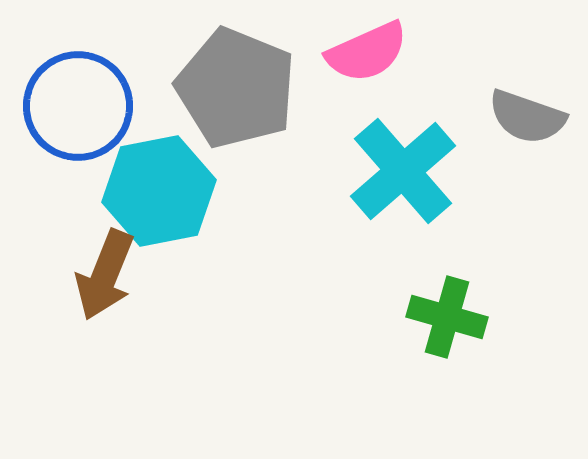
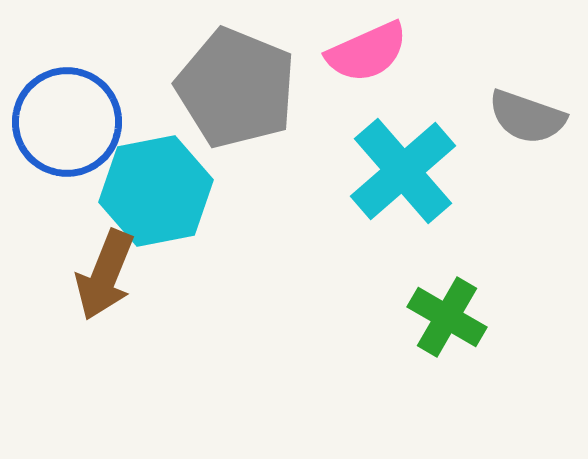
blue circle: moved 11 px left, 16 px down
cyan hexagon: moved 3 px left
green cross: rotated 14 degrees clockwise
